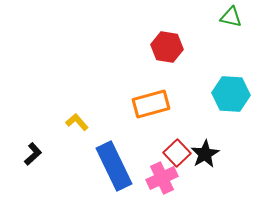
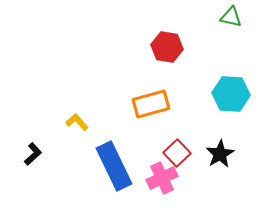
black star: moved 15 px right
